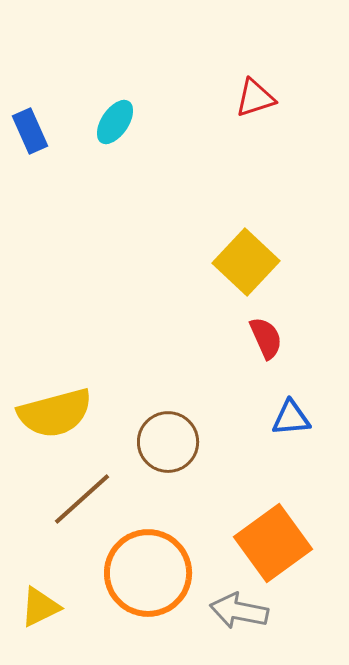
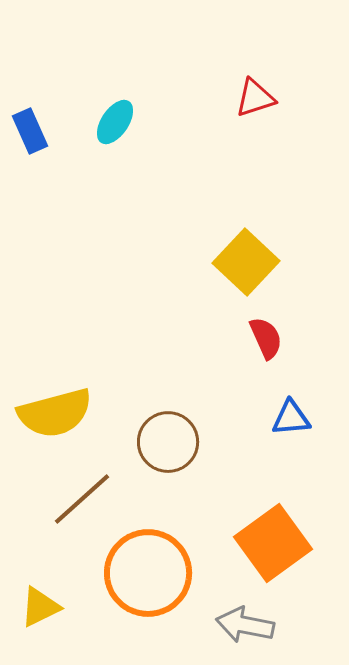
gray arrow: moved 6 px right, 14 px down
